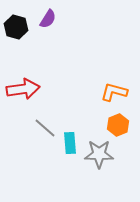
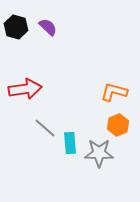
purple semicircle: moved 8 px down; rotated 78 degrees counterclockwise
red arrow: moved 2 px right
gray star: moved 1 px up
